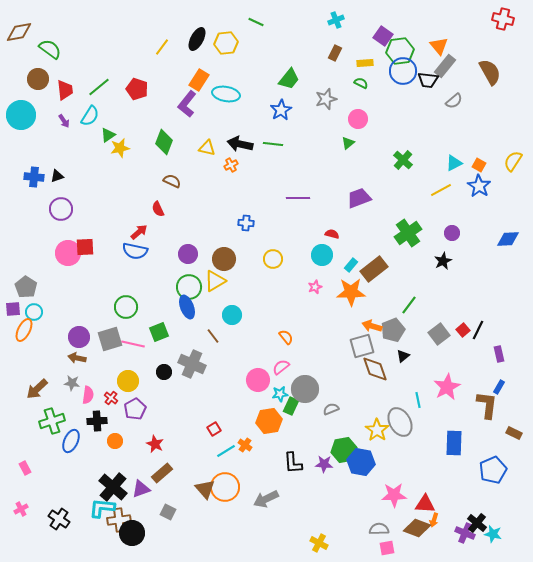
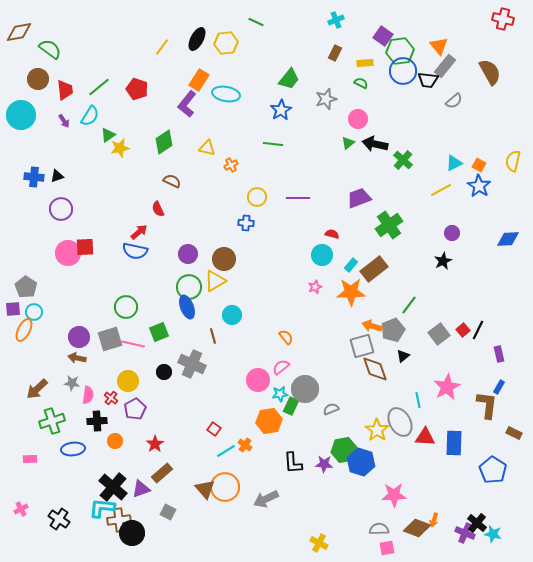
green diamond at (164, 142): rotated 35 degrees clockwise
black arrow at (240, 144): moved 135 px right
yellow semicircle at (513, 161): rotated 20 degrees counterclockwise
green cross at (408, 233): moved 19 px left, 8 px up
yellow circle at (273, 259): moved 16 px left, 62 px up
brown line at (213, 336): rotated 21 degrees clockwise
red square at (214, 429): rotated 24 degrees counterclockwise
blue ellipse at (71, 441): moved 2 px right, 8 px down; rotated 60 degrees clockwise
red star at (155, 444): rotated 12 degrees clockwise
blue hexagon at (361, 462): rotated 8 degrees clockwise
pink rectangle at (25, 468): moved 5 px right, 9 px up; rotated 64 degrees counterclockwise
blue pentagon at (493, 470): rotated 16 degrees counterclockwise
red triangle at (425, 504): moved 67 px up
